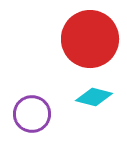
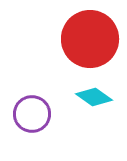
cyan diamond: rotated 21 degrees clockwise
